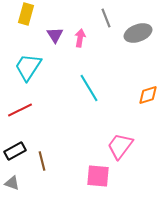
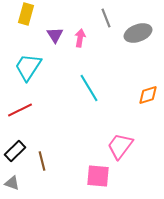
black rectangle: rotated 15 degrees counterclockwise
